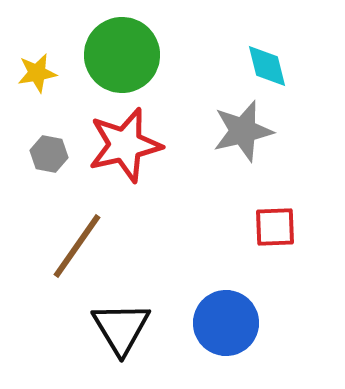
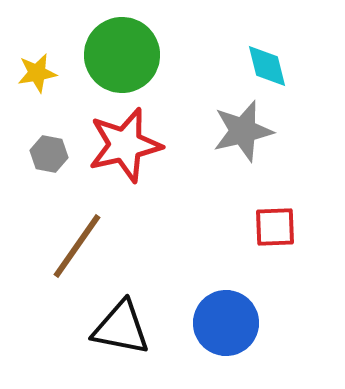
black triangle: rotated 48 degrees counterclockwise
